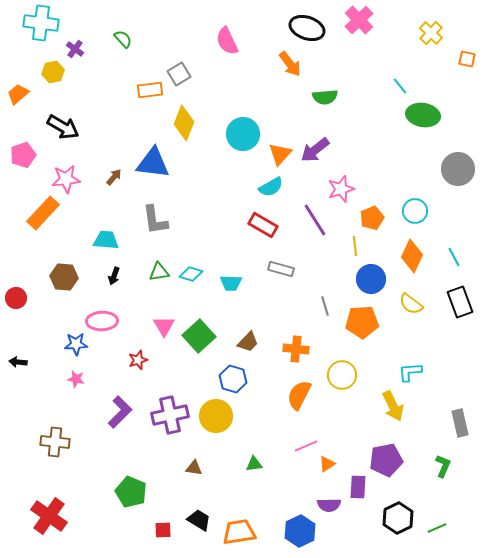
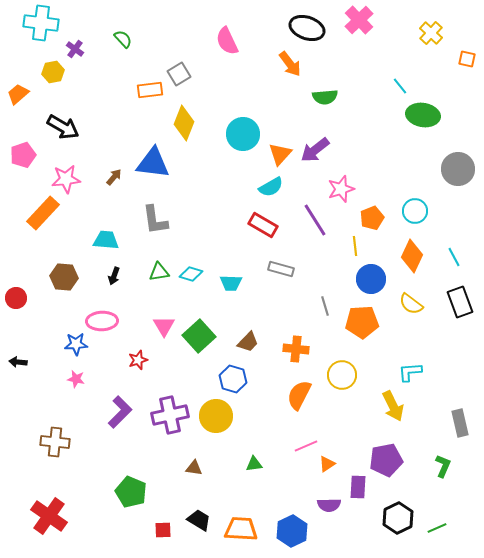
blue hexagon at (300, 531): moved 8 px left
orange trapezoid at (239, 532): moved 2 px right, 3 px up; rotated 12 degrees clockwise
